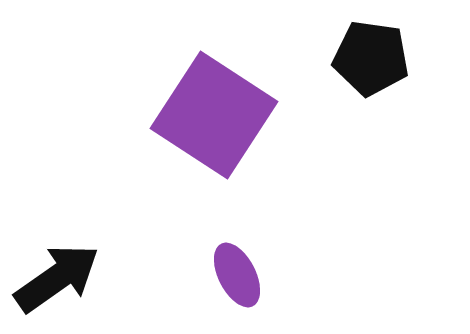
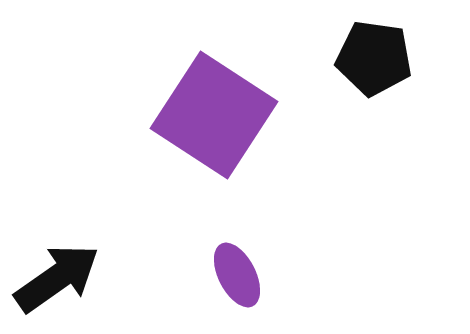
black pentagon: moved 3 px right
